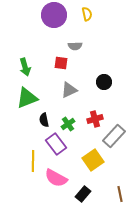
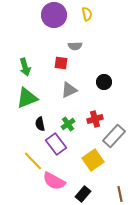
black semicircle: moved 4 px left, 4 px down
yellow line: rotated 45 degrees counterclockwise
pink semicircle: moved 2 px left, 3 px down
